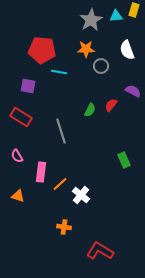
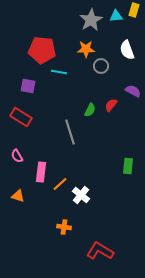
gray line: moved 9 px right, 1 px down
green rectangle: moved 4 px right, 6 px down; rotated 28 degrees clockwise
